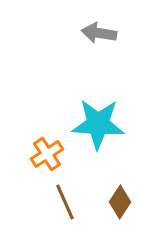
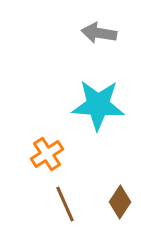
cyan star: moved 19 px up
brown line: moved 2 px down
